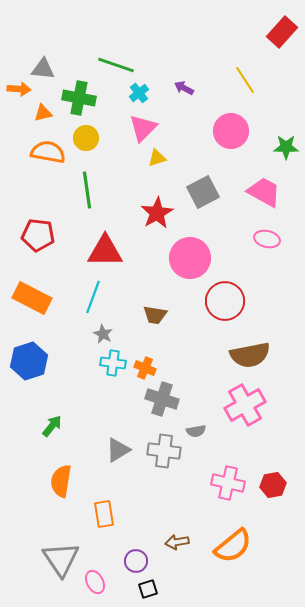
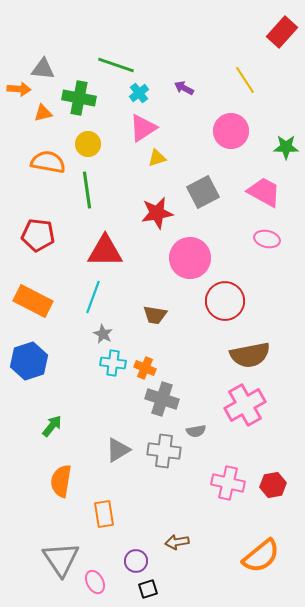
pink triangle at (143, 128): rotated 12 degrees clockwise
yellow circle at (86, 138): moved 2 px right, 6 px down
orange semicircle at (48, 152): moved 10 px down
red star at (157, 213): rotated 20 degrees clockwise
orange rectangle at (32, 298): moved 1 px right, 3 px down
orange semicircle at (233, 546): moved 28 px right, 10 px down
